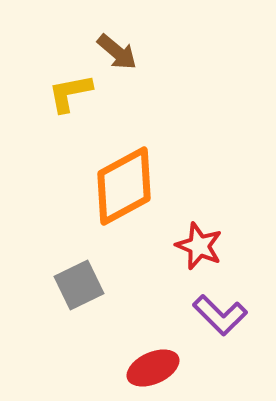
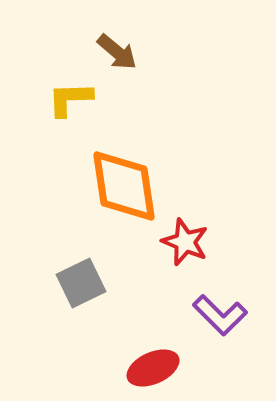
yellow L-shape: moved 6 px down; rotated 9 degrees clockwise
orange diamond: rotated 70 degrees counterclockwise
red star: moved 14 px left, 4 px up
gray square: moved 2 px right, 2 px up
